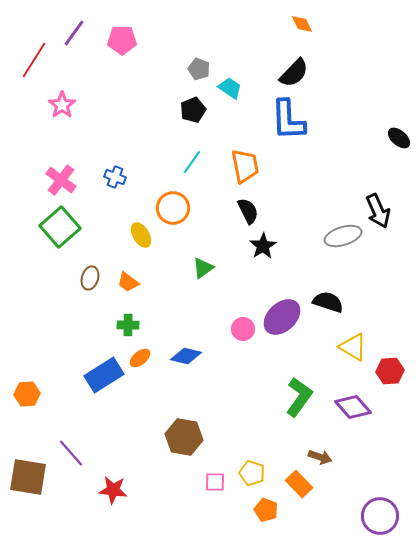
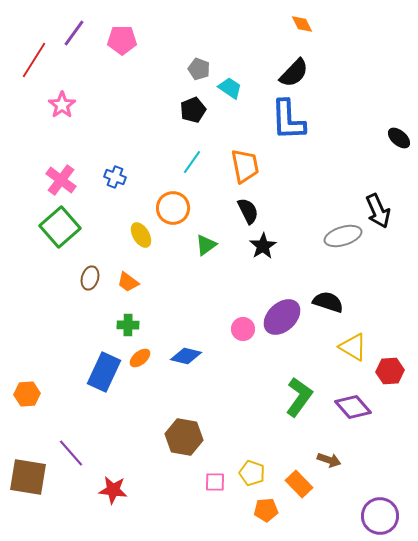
green triangle at (203, 268): moved 3 px right, 23 px up
blue rectangle at (104, 375): moved 3 px up; rotated 33 degrees counterclockwise
brown arrow at (320, 457): moved 9 px right, 3 px down
orange pentagon at (266, 510): rotated 25 degrees counterclockwise
